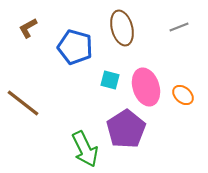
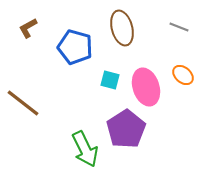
gray line: rotated 42 degrees clockwise
orange ellipse: moved 20 px up
